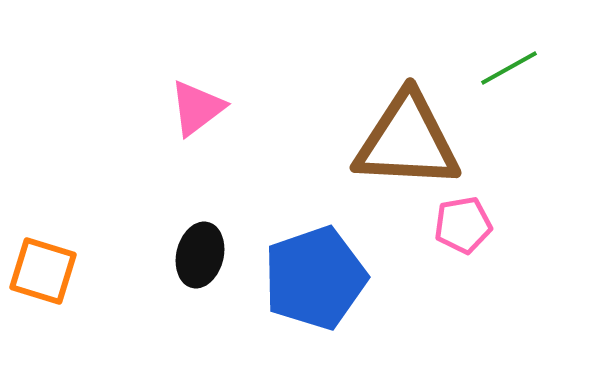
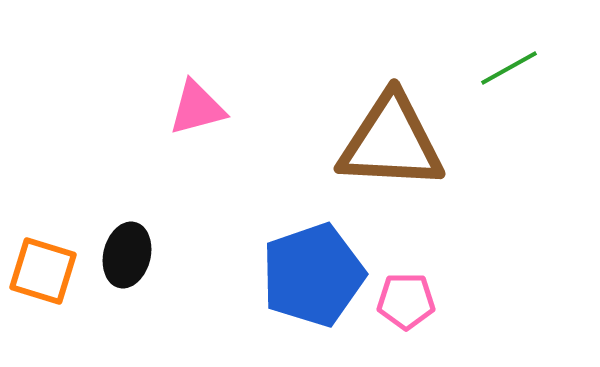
pink triangle: rotated 22 degrees clockwise
brown triangle: moved 16 px left, 1 px down
pink pentagon: moved 57 px left, 76 px down; rotated 10 degrees clockwise
black ellipse: moved 73 px left
blue pentagon: moved 2 px left, 3 px up
